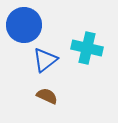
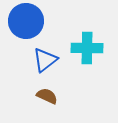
blue circle: moved 2 px right, 4 px up
cyan cross: rotated 12 degrees counterclockwise
